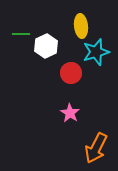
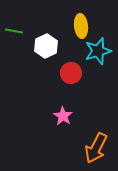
green line: moved 7 px left, 3 px up; rotated 12 degrees clockwise
cyan star: moved 2 px right, 1 px up
pink star: moved 7 px left, 3 px down
